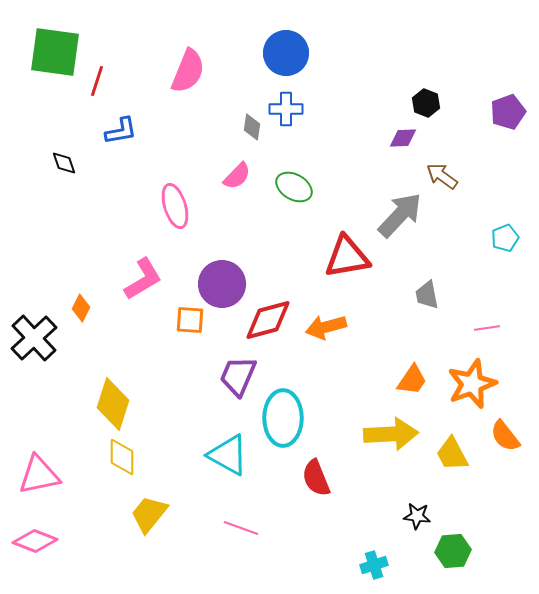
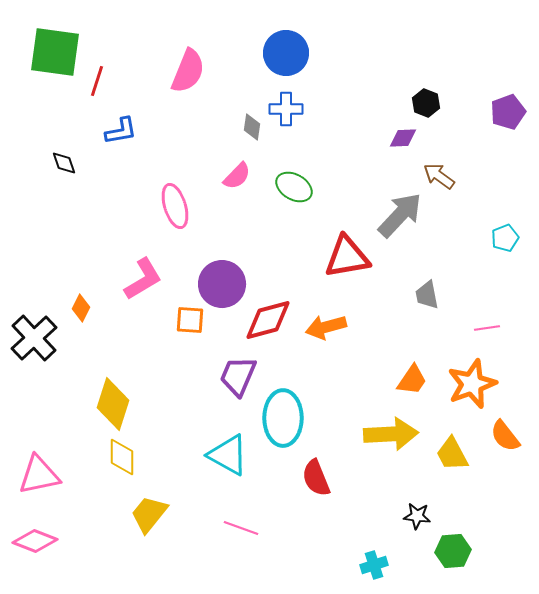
brown arrow at (442, 176): moved 3 px left
